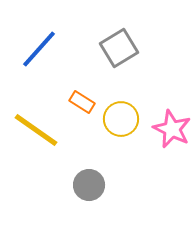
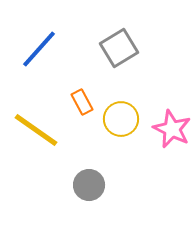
orange rectangle: rotated 30 degrees clockwise
